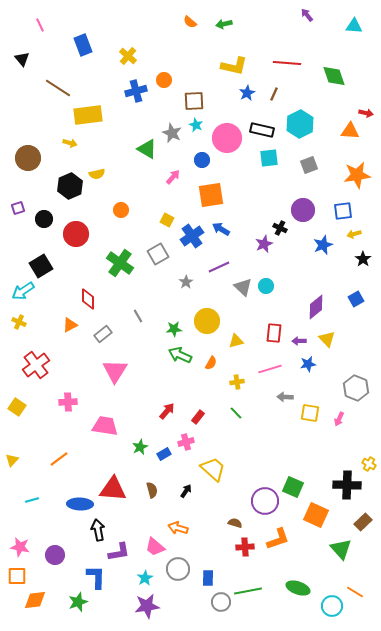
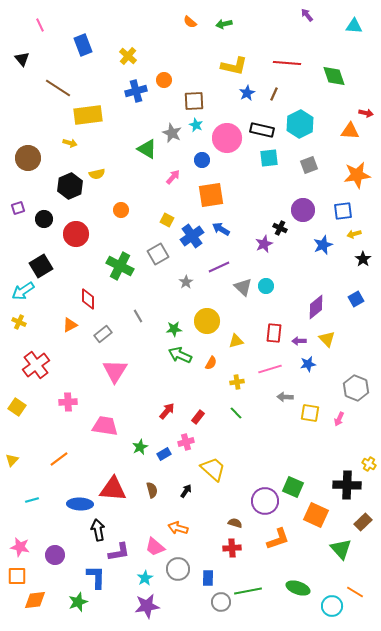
green cross at (120, 263): moved 3 px down; rotated 8 degrees counterclockwise
red cross at (245, 547): moved 13 px left, 1 px down
